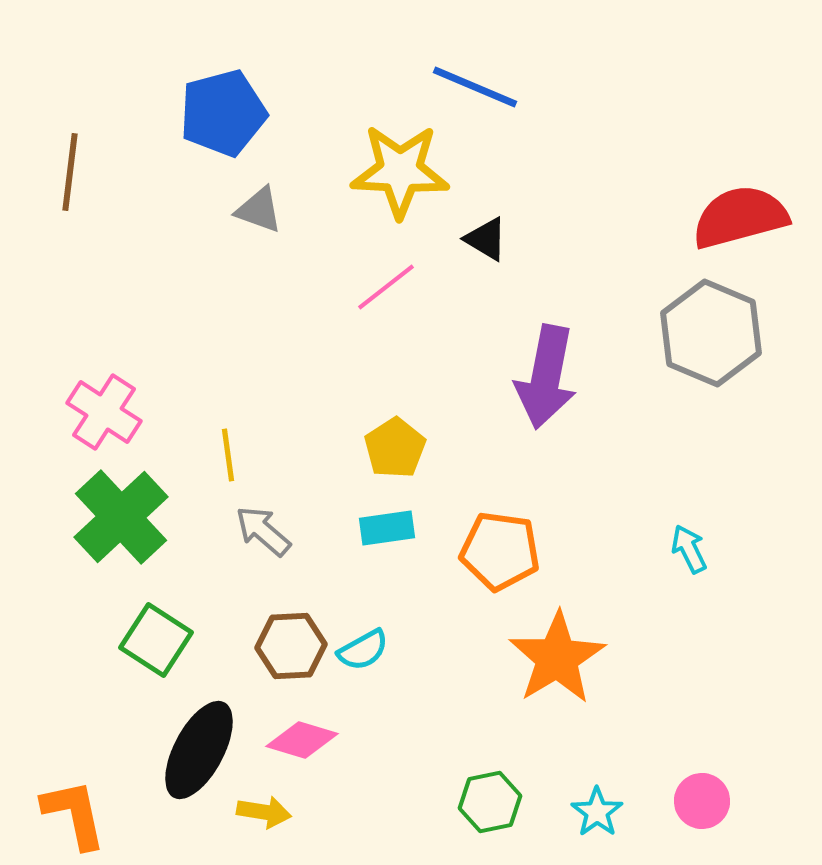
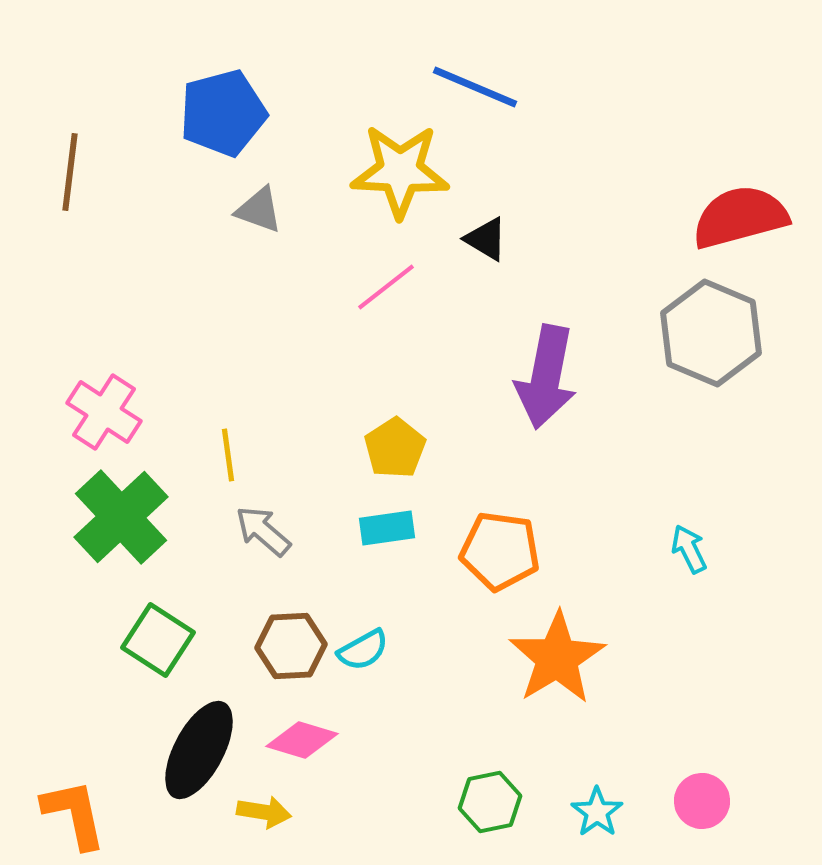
green square: moved 2 px right
